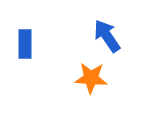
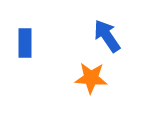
blue rectangle: moved 1 px up
